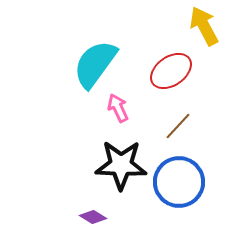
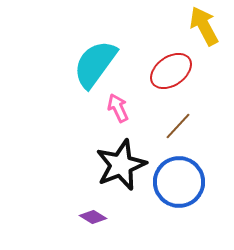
black star: rotated 24 degrees counterclockwise
